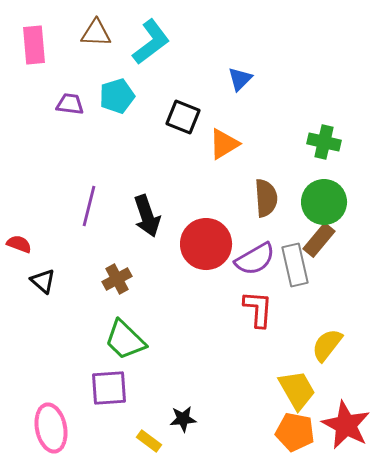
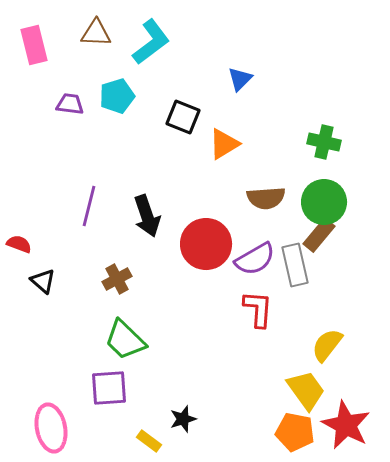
pink rectangle: rotated 9 degrees counterclockwise
brown semicircle: rotated 90 degrees clockwise
brown rectangle: moved 5 px up
yellow trapezoid: moved 9 px right; rotated 6 degrees counterclockwise
black star: rotated 12 degrees counterclockwise
